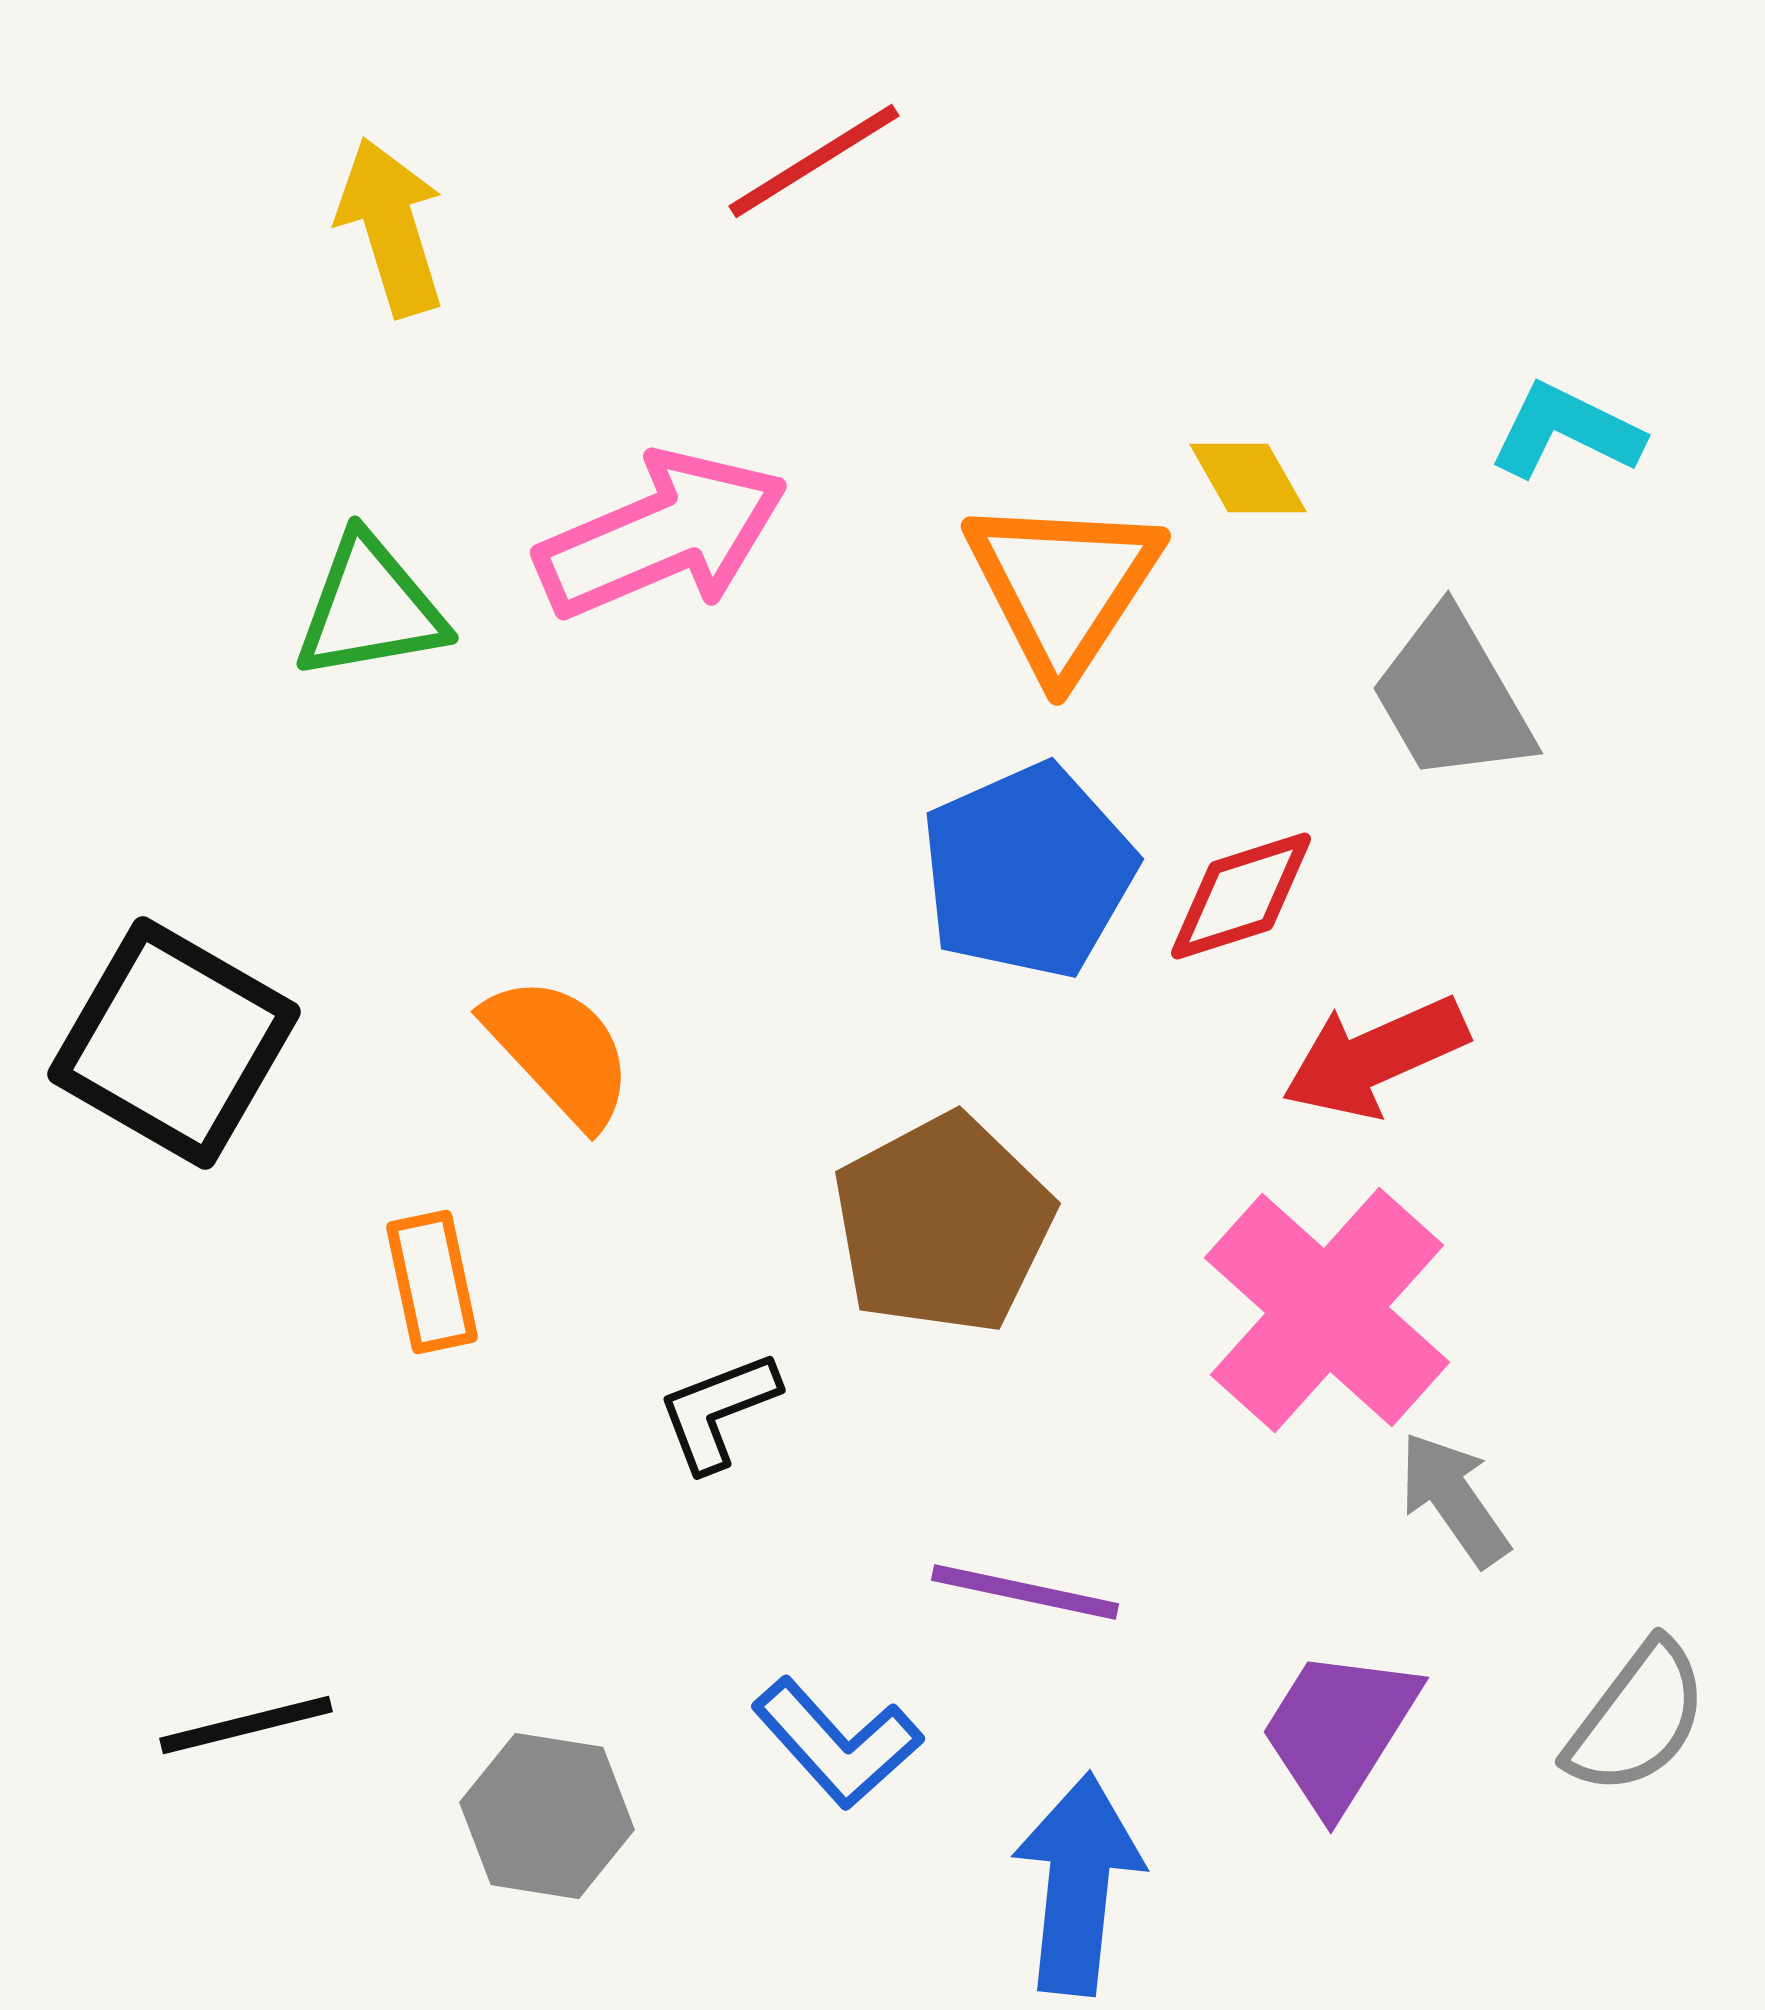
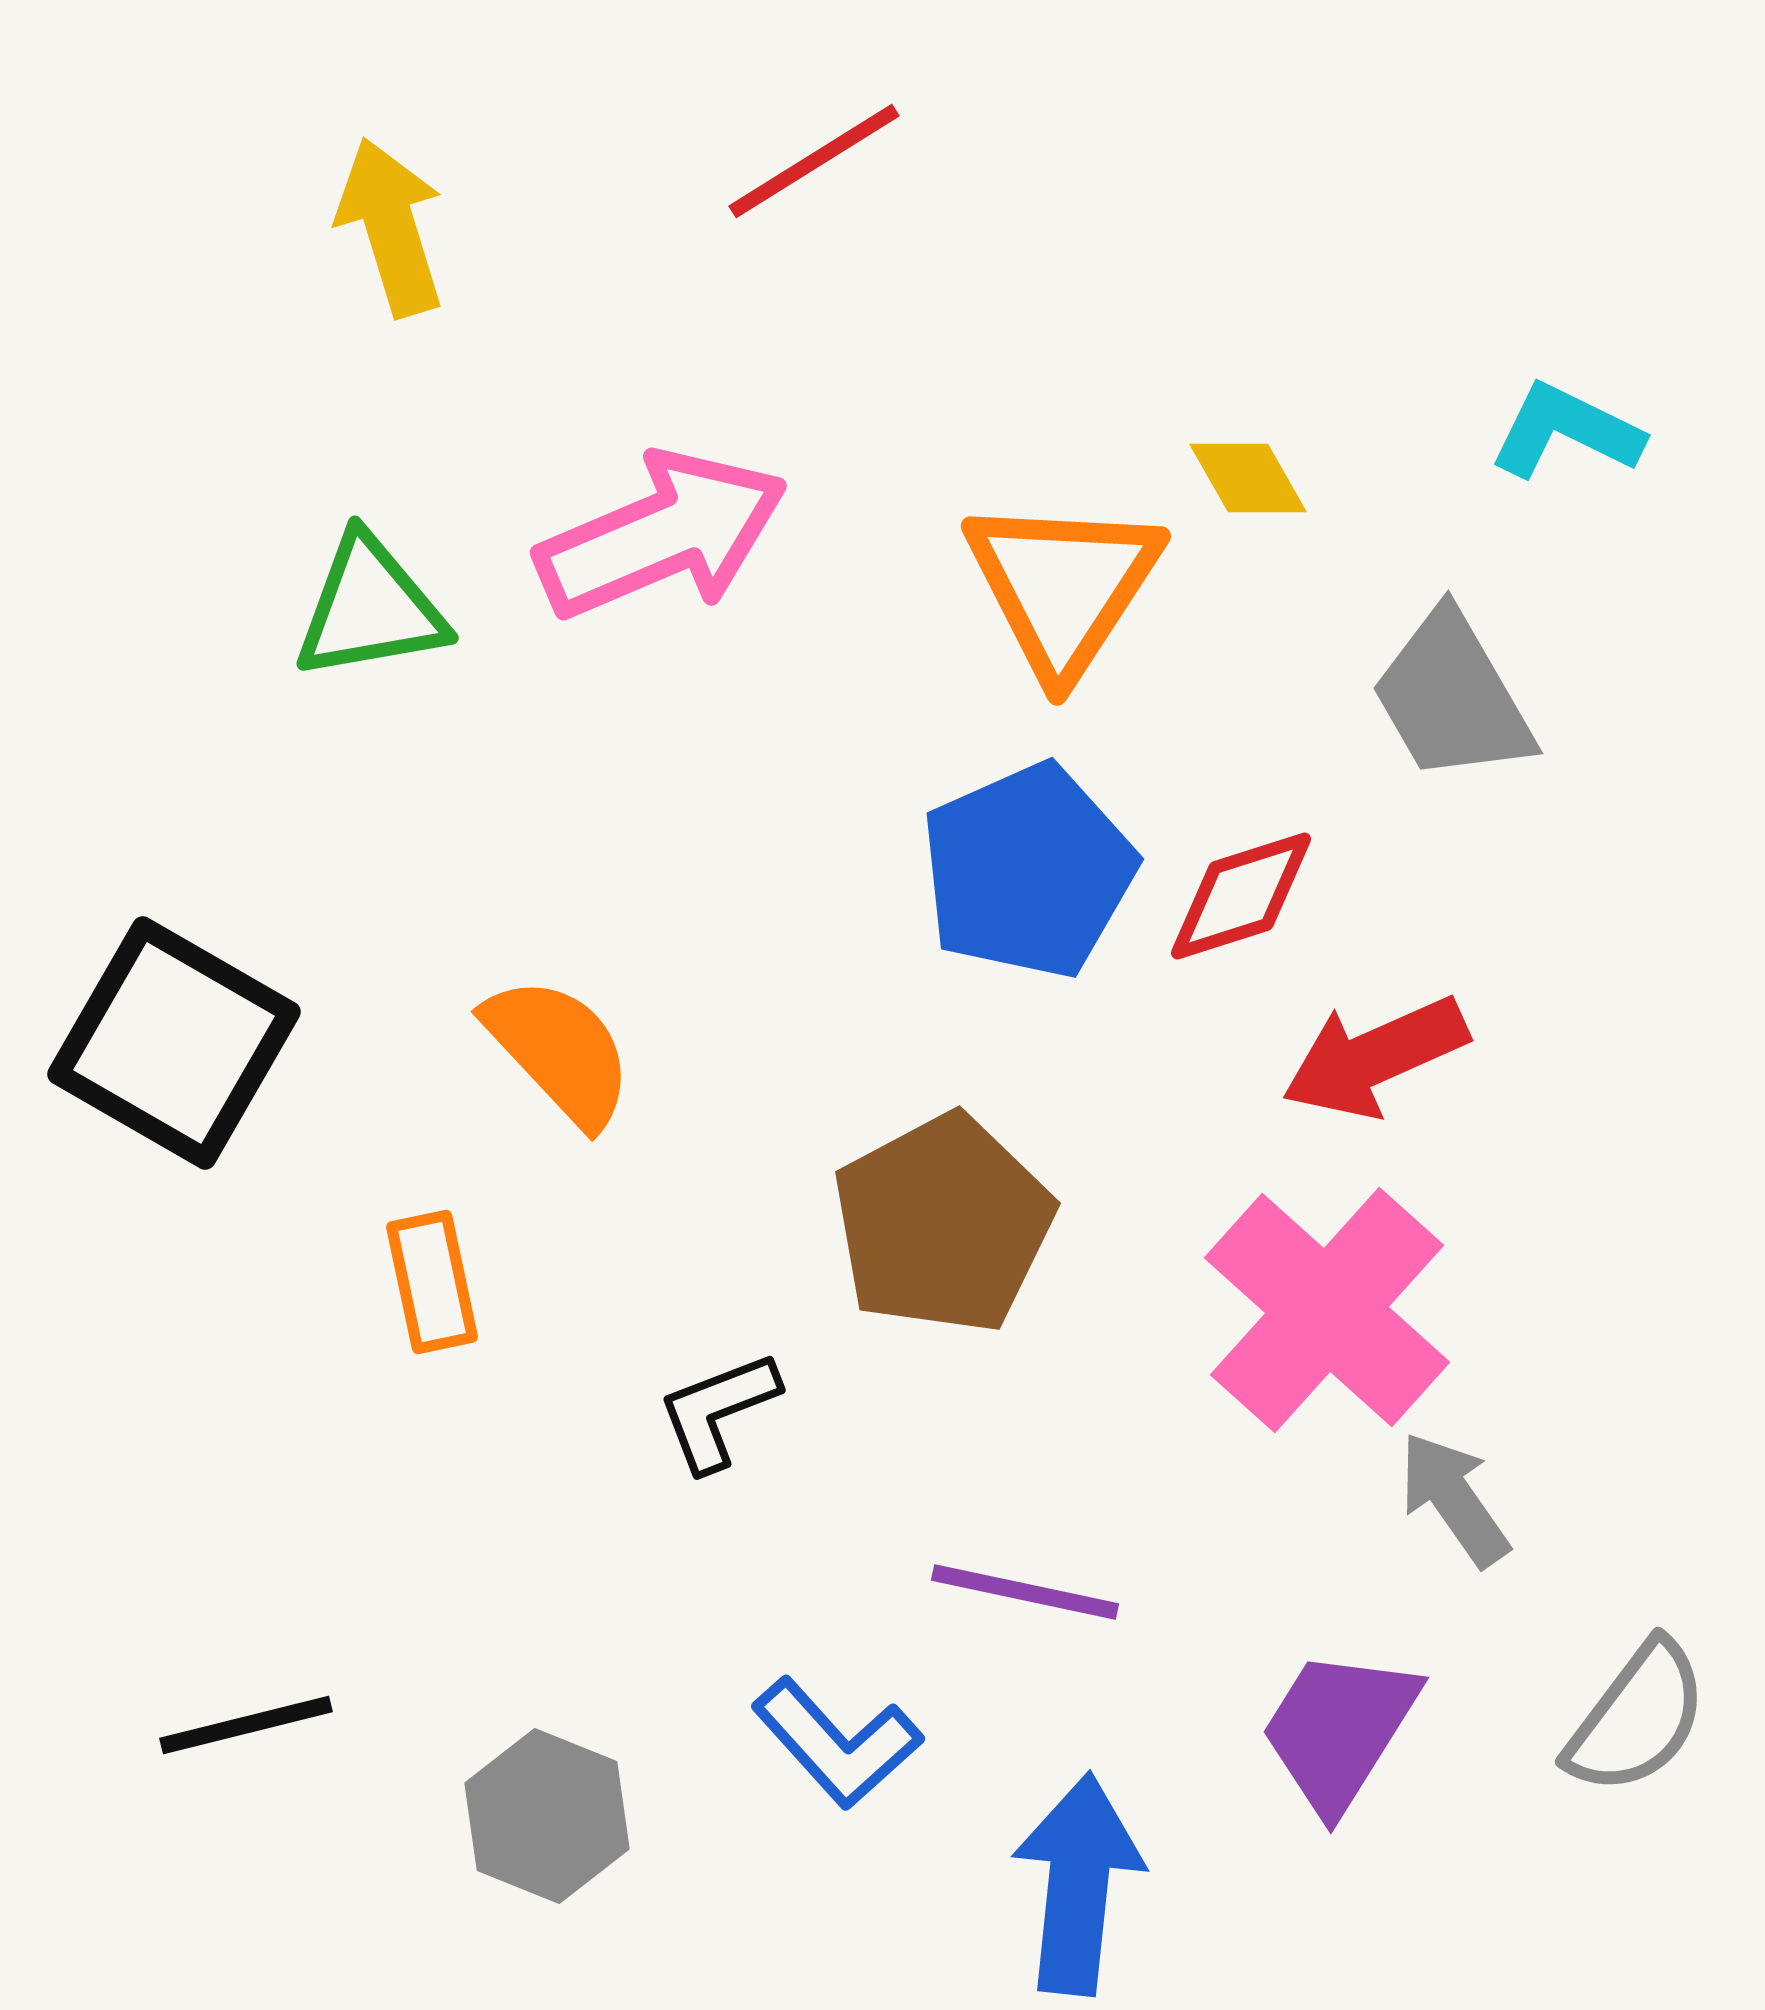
gray hexagon: rotated 13 degrees clockwise
